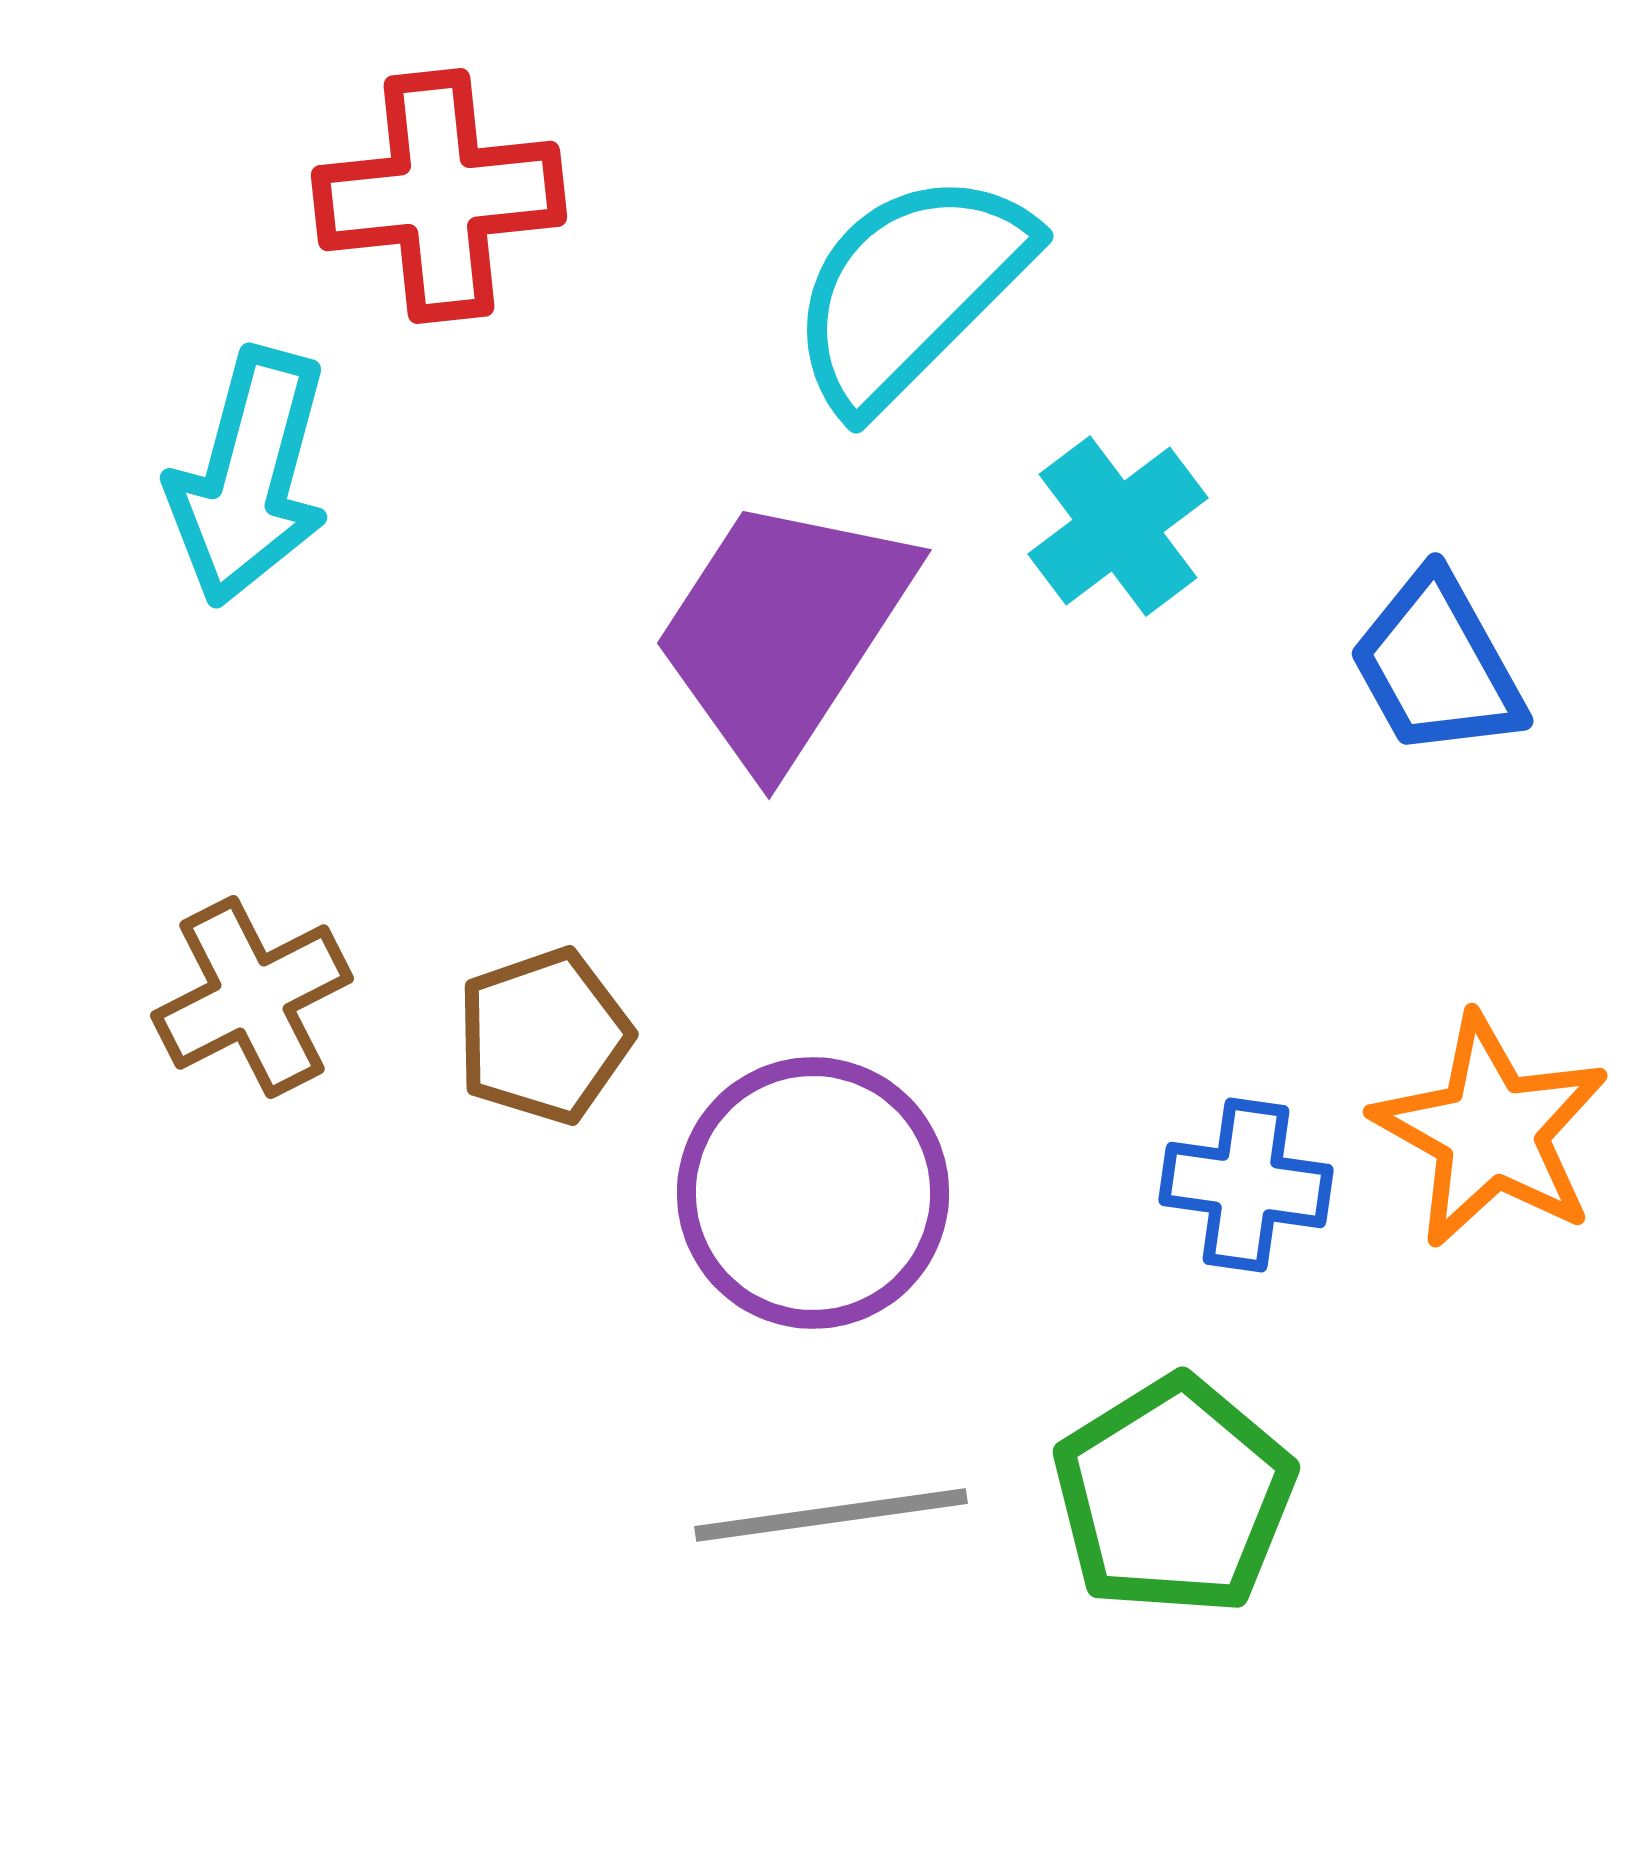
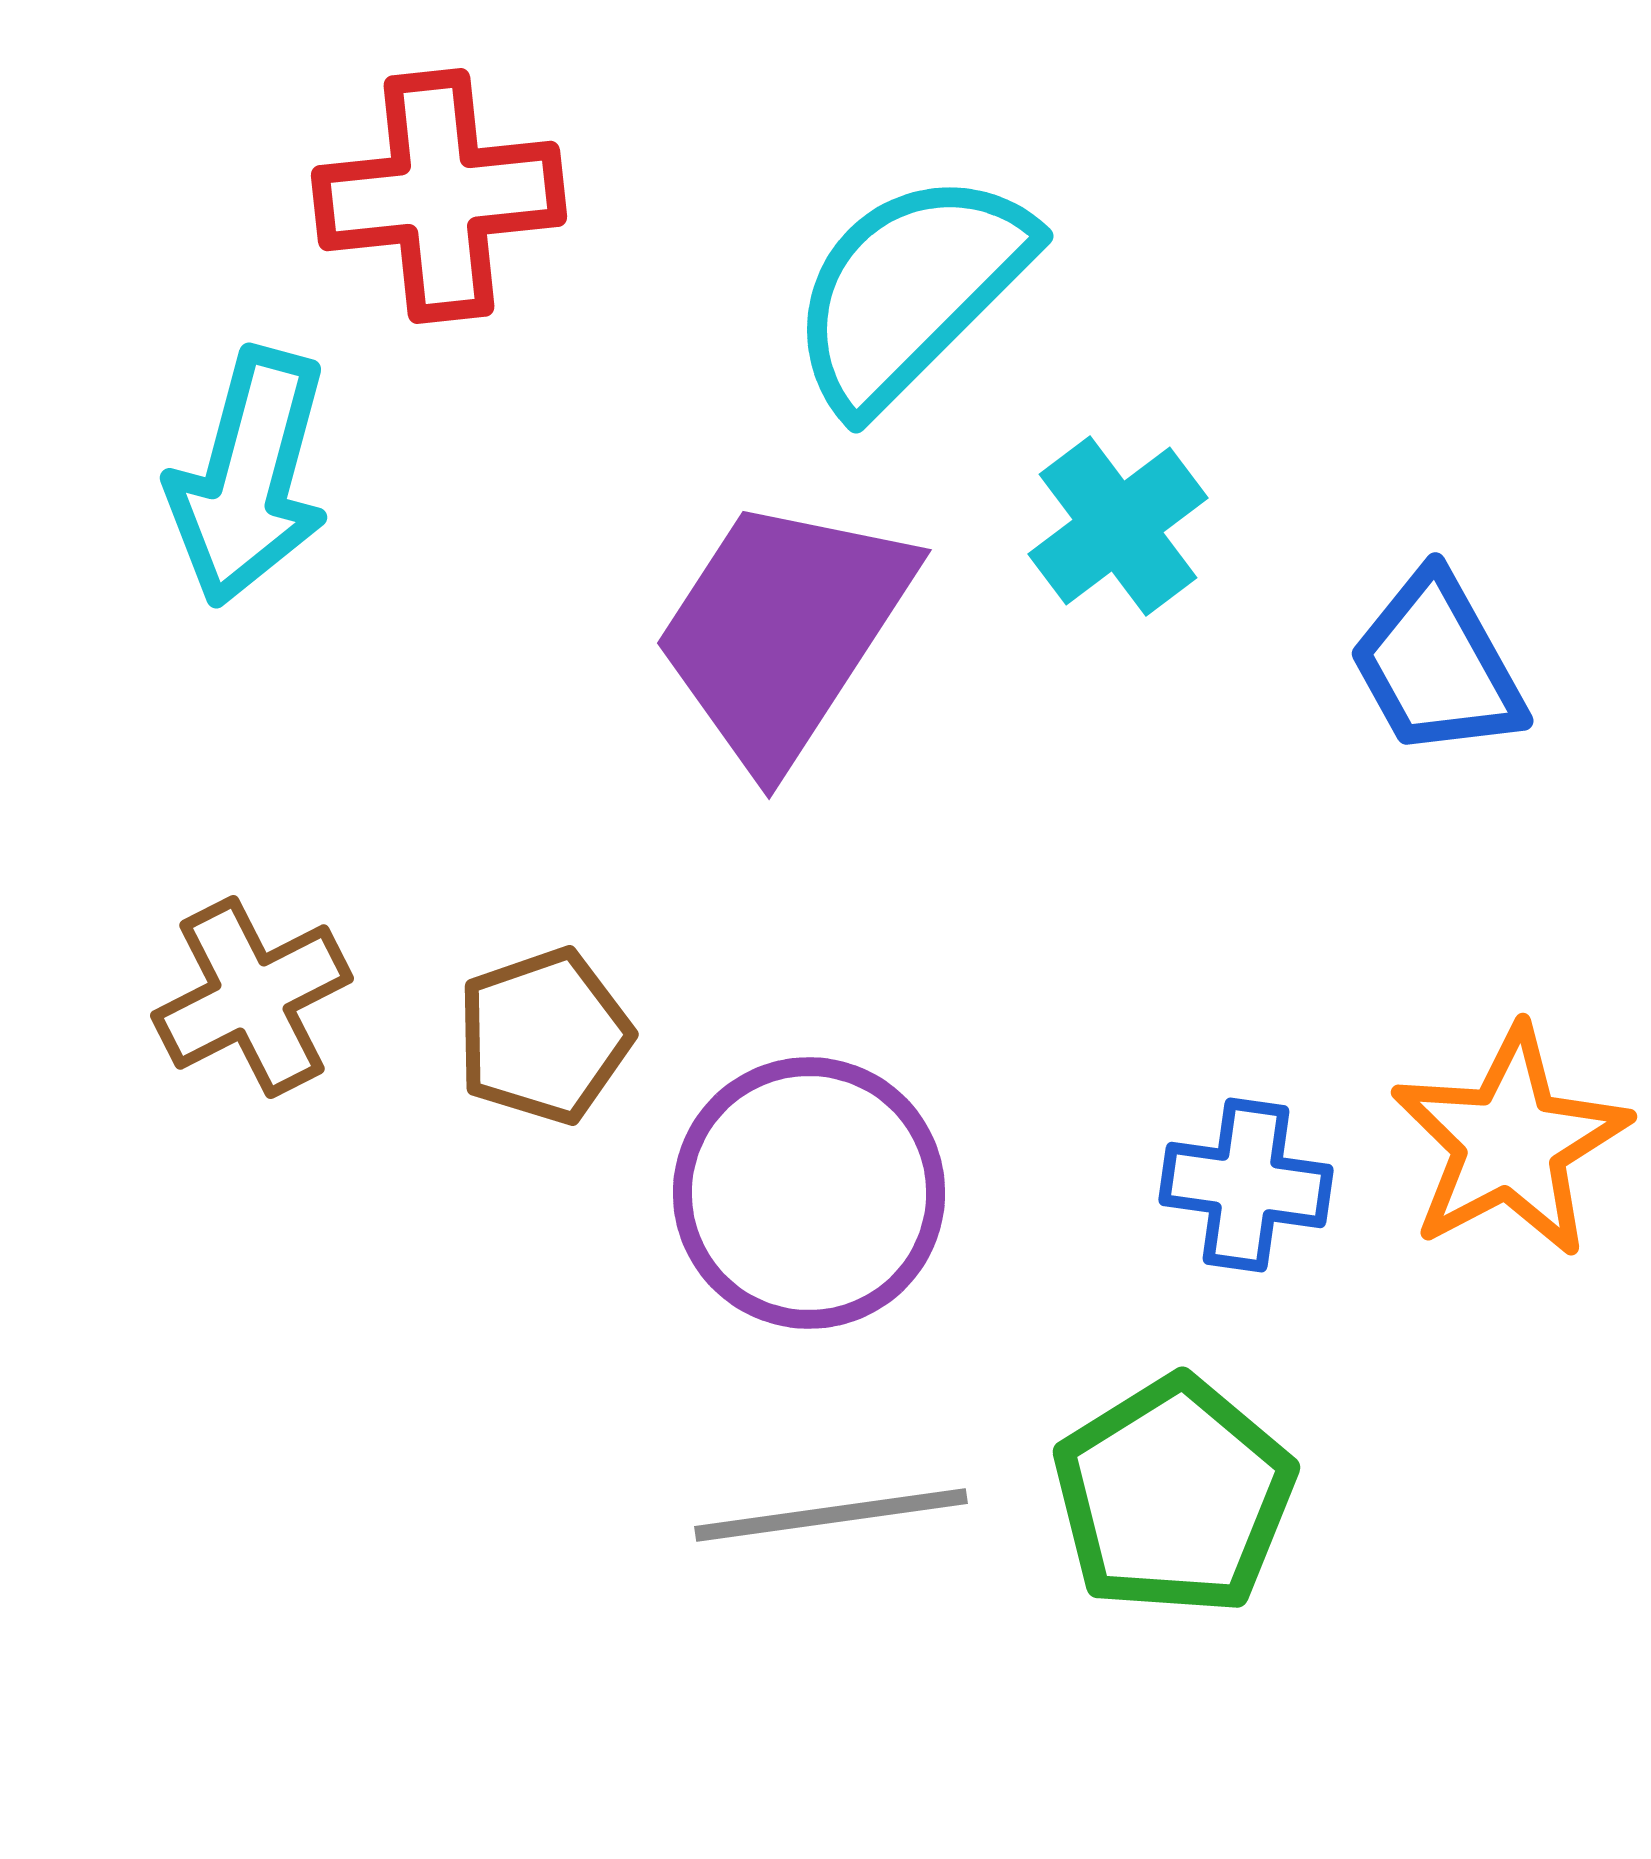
orange star: moved 19 px right, 11 px down; rotated 15 degrees clockwise
purple circle: moved 4 px left
